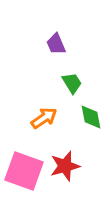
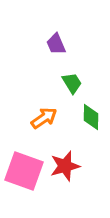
green diamond: rotated 12 degrees clockwise
